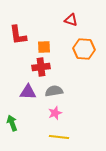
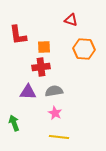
pink star: rotated 24 degrees counterclockwise
green arrow: moved 2 px right
